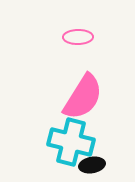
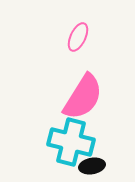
pink ellipse: rotated 64 degrees counterclockwise
black ellipse: moved 1 px down
